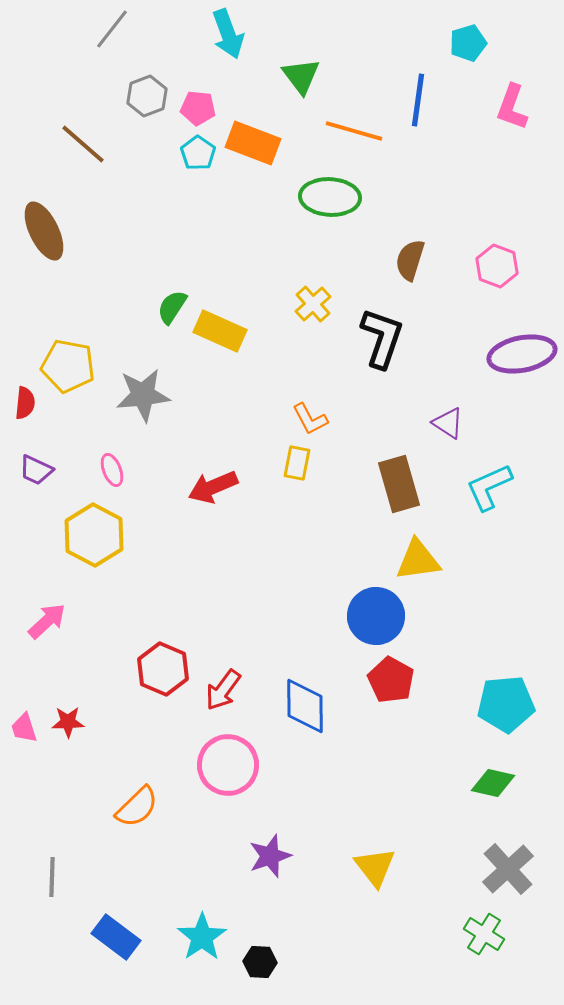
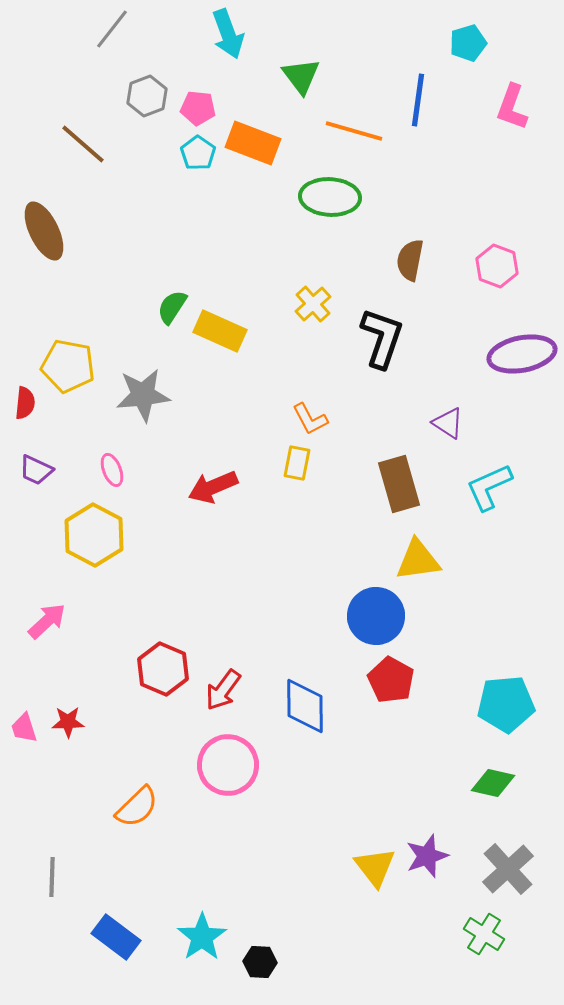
brown semicircle at (410, 260): rotated 6 degrees counterclockwise
purple star at (270, 856): moved 157 px right
